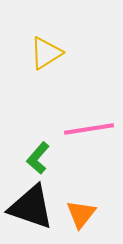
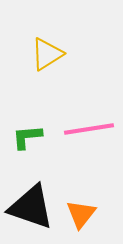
yellow triangle: moved 1 px right, 1 px down
green L-shape: moved 11 px left, 21 px up; rotated 44 degrees clockwise
